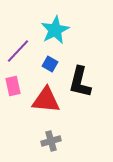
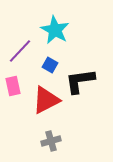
cyan star: rotated 16 degrees counterclockwise
purple line: moved 2 px right
blue square: moved 1 px down
black L-shape: moved 1 px up; rotated 68 degrees clockwise
red triangle: rotated 32 degrees counterclockwise
